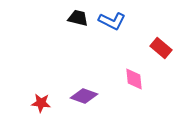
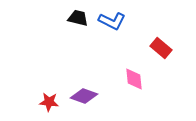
red star: moved 8 px right, 1 px up
